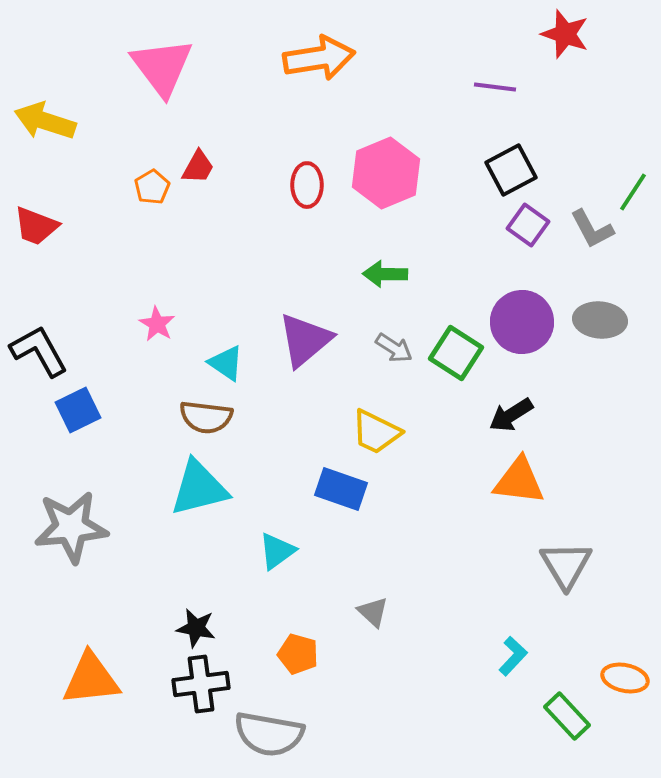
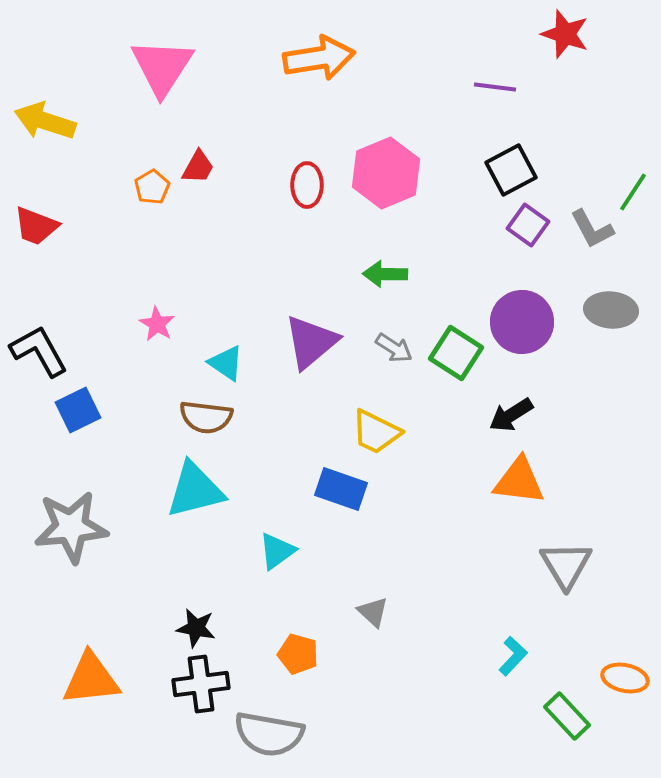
pink triangle at (162, 67): rotated 10 degrees clockwise
gray ellipse at (600, 320): moved 11 px right, 10 px up
purple triangle at (305, 340): moved 6 px right, 2 px down
cyan triangle at (199, 488): moved 4 px left, 2 px down
